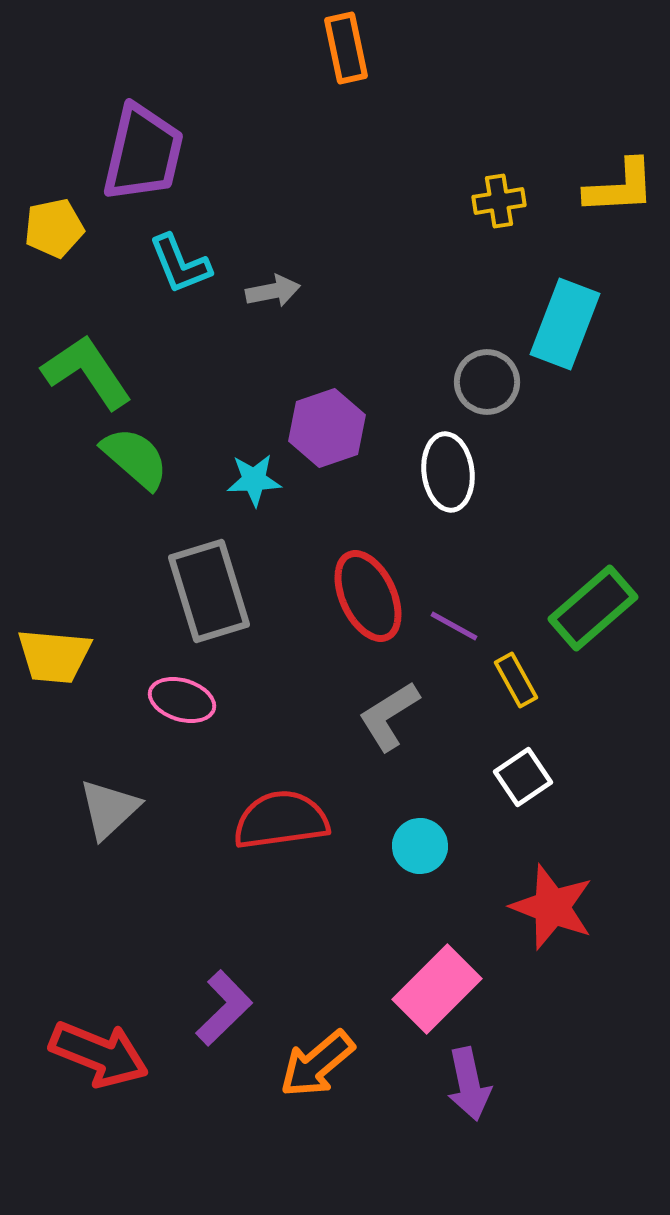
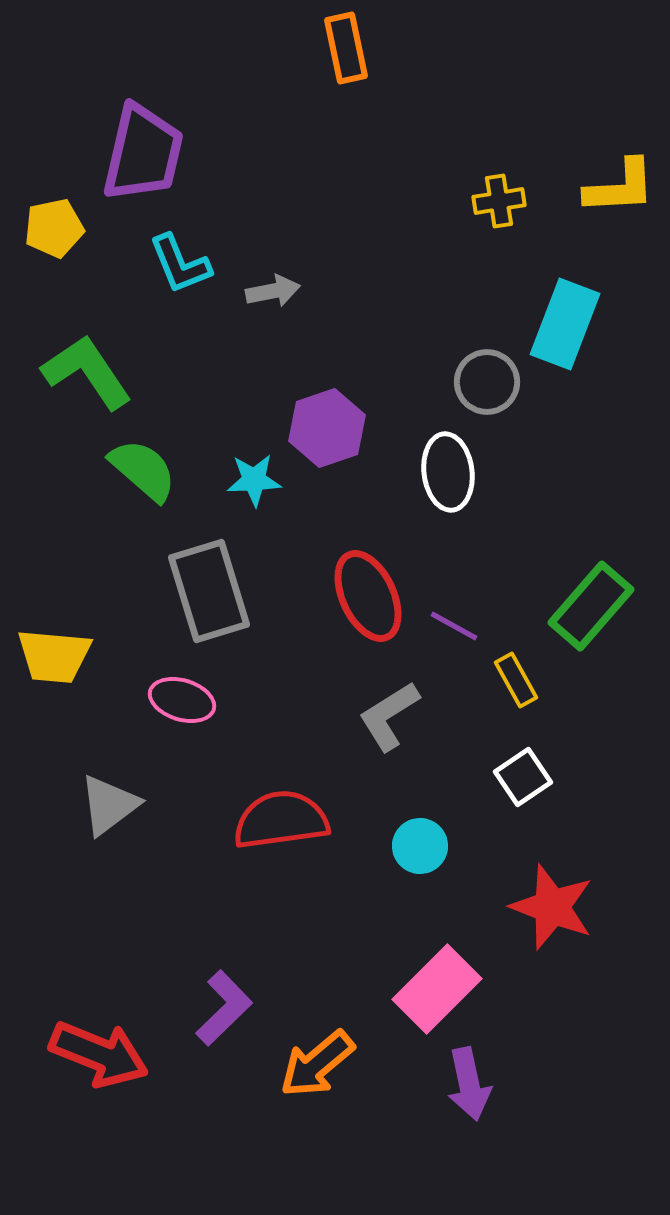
green semicircle: moved 8 px right, 12 px down
green rectangle: moved 2 px left, 2 px up; rotated 8 degrees counterclockwise
gray triangle: moved 4 px up; rotated 6 degrees clockwise
